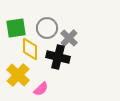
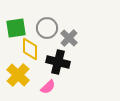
black cross: moved 5 px down
pink semicircle: moved 7 px right, 2 px up
